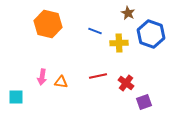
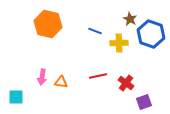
brown star: moved 2 px right, 6 px down
